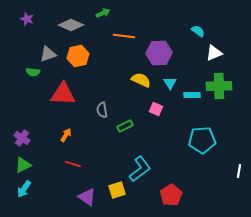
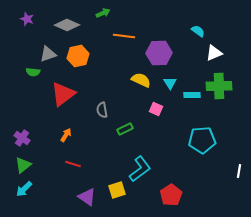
gray diamond: moved 4 px left
red triangle: rotated 40 degrees counterclockwise
green rectangle: moved 3 px down
green triangle: rotated 12 degrees counterclockwise
cyan arrow: rotated 12 degrees clockwise
